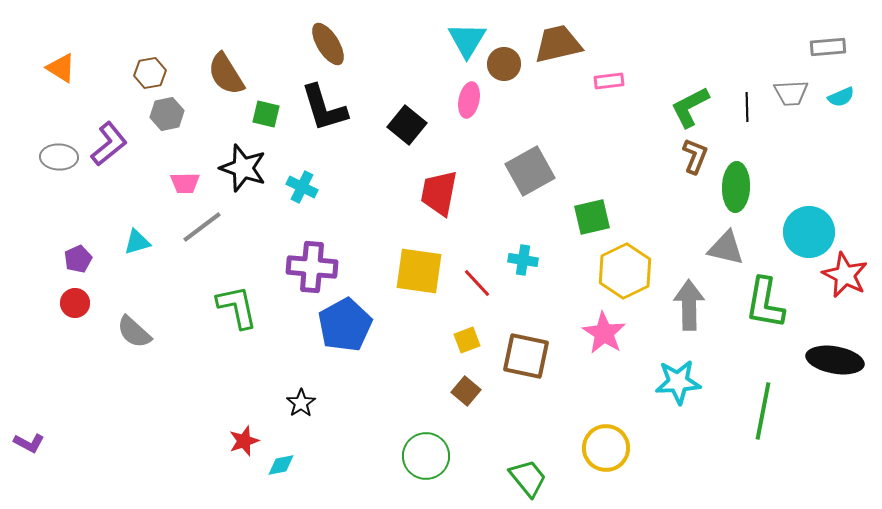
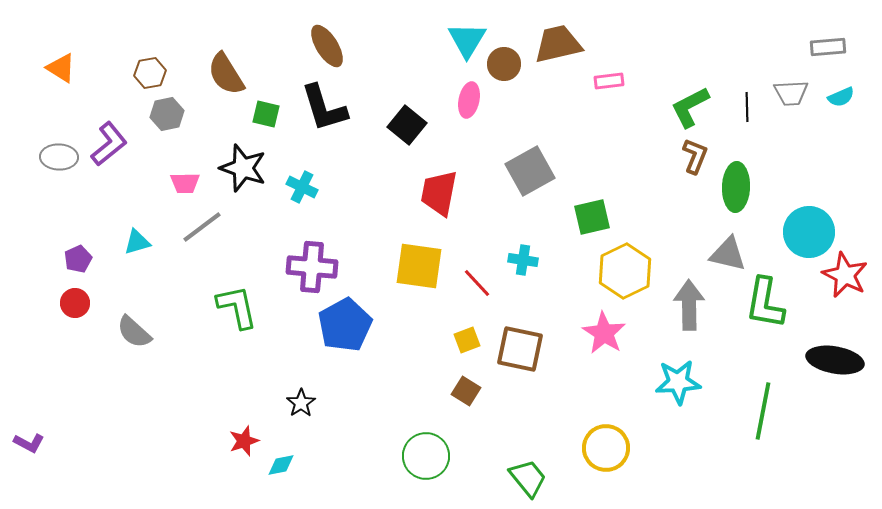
brown ellipse at (328, 44): moved 1 px left, 2 px down
gray triangle at (726, 248): moved 2 px right, 6 px down
yellow square at (419, 271): moved 5 px up
brown square at (526, 356): moved 6 px left, 7 px up
brown square at (466, 391): rotated 8 degrees counterclockwise
